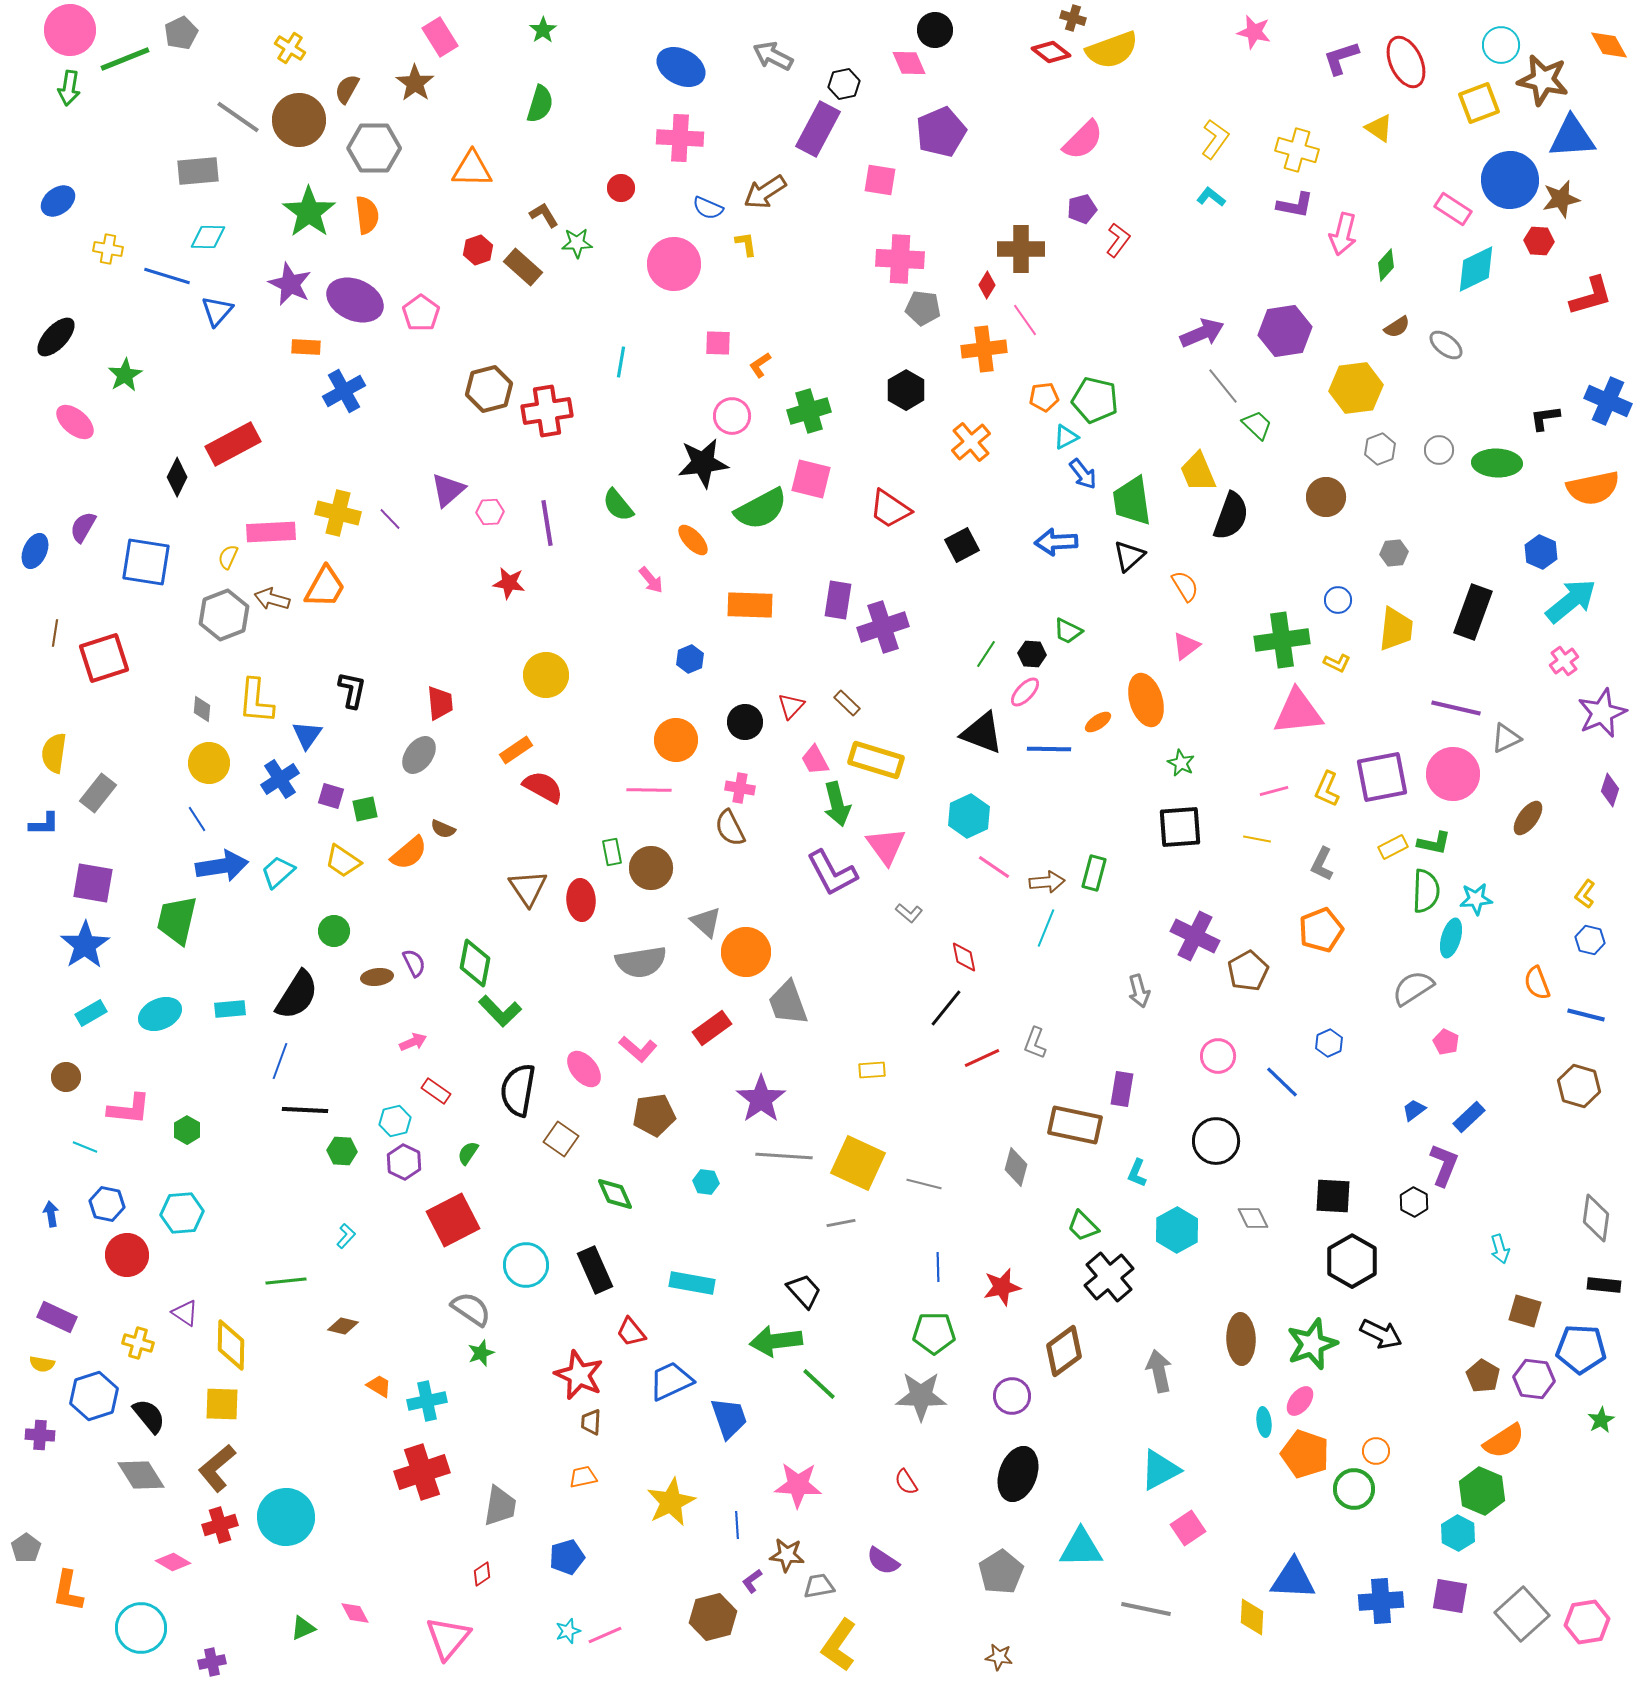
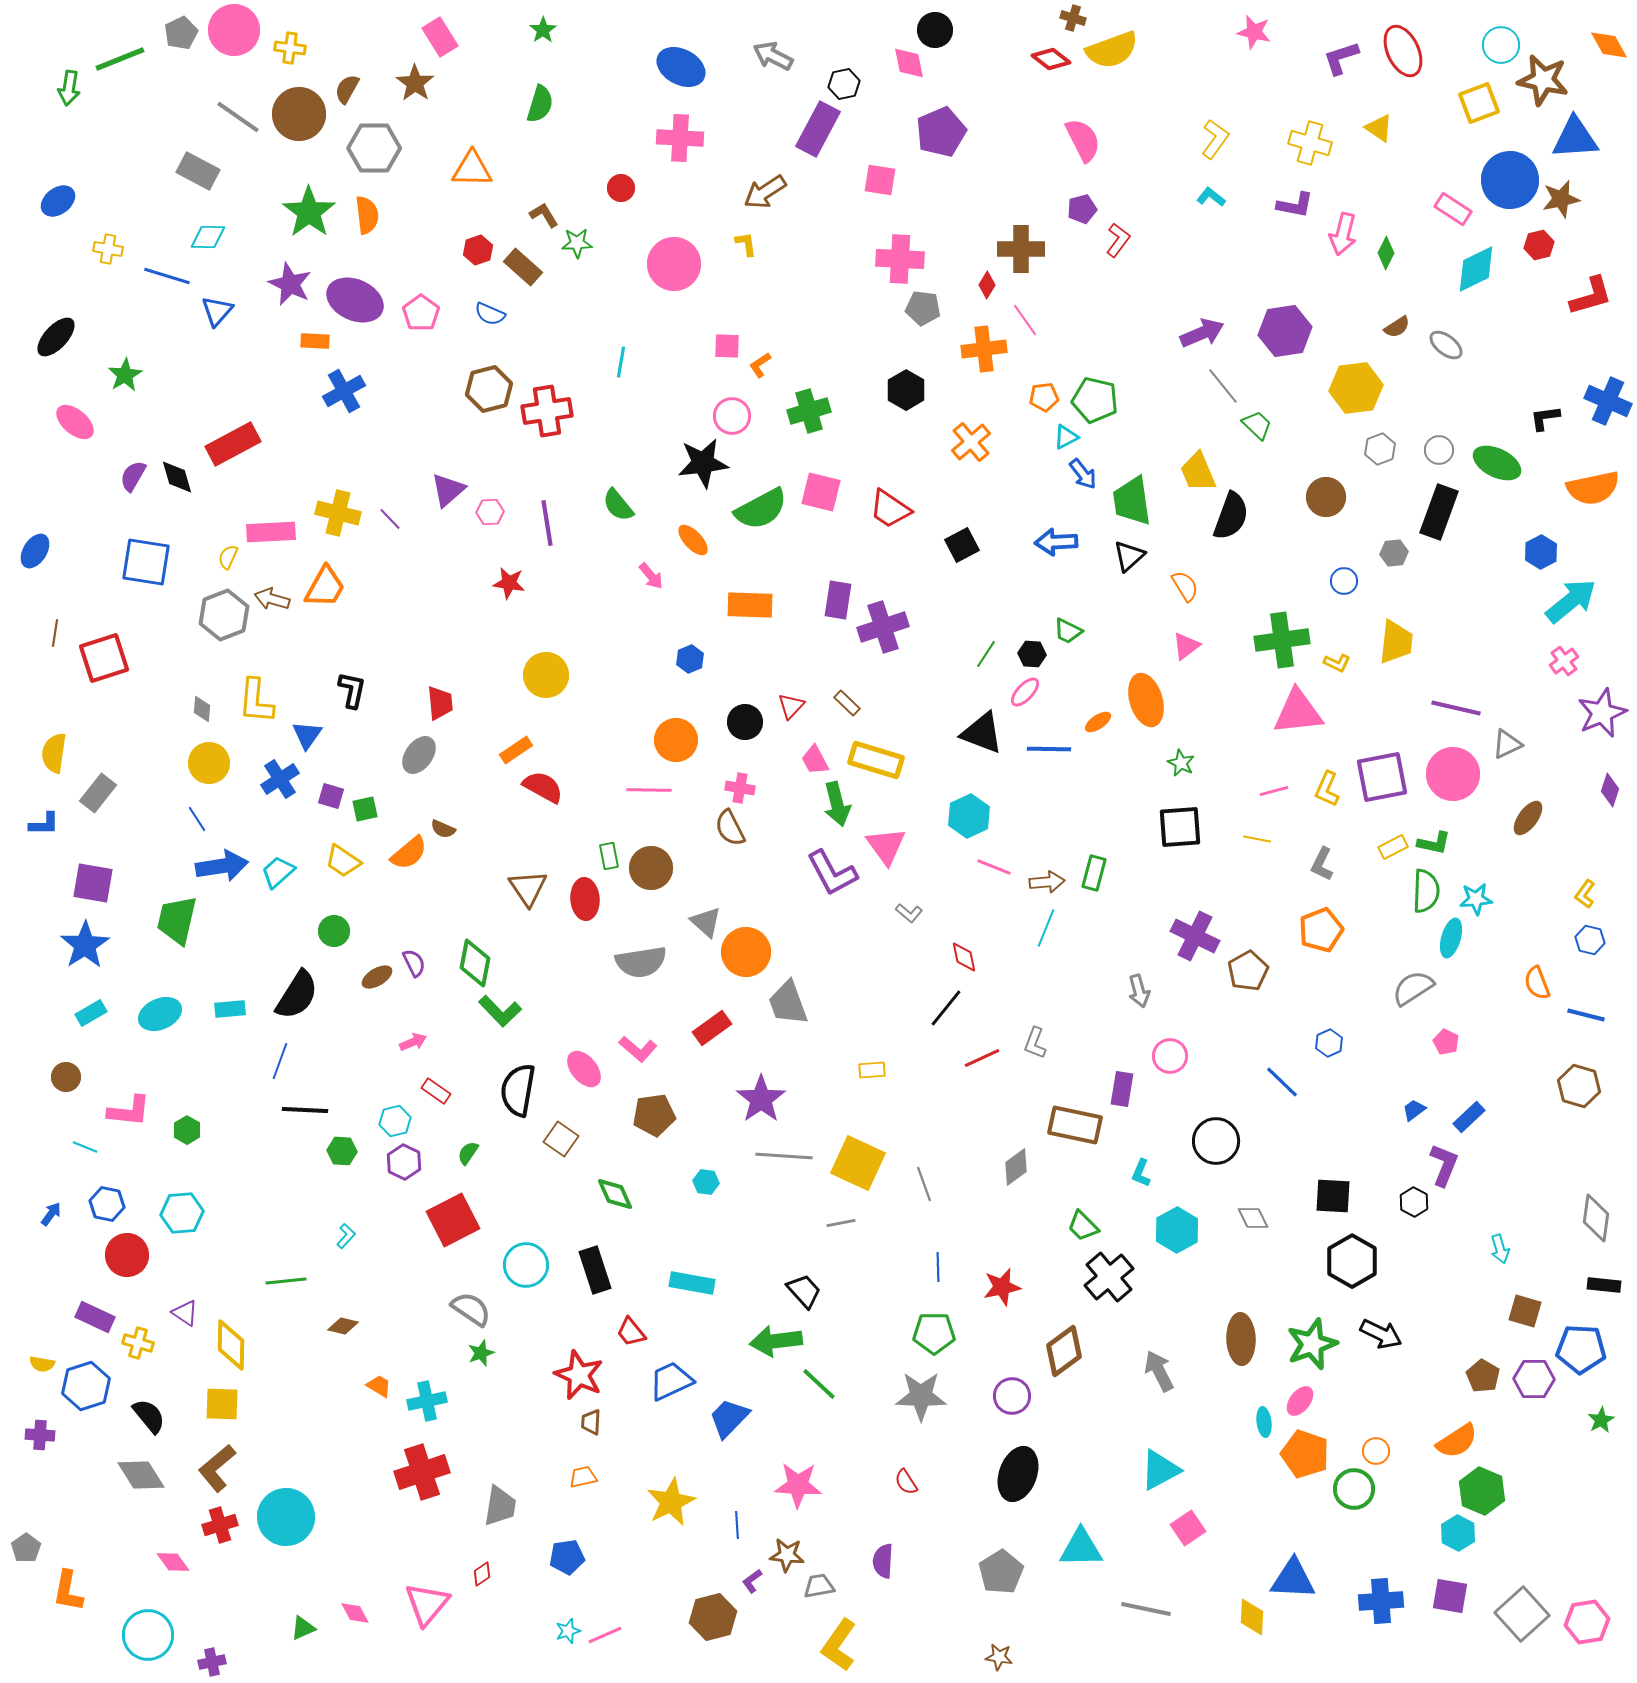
pink circle at (70, 30): moved 164 px right
yellow cross at (290, 48): rotated 24 degrees counterclockwise
red diamond at (1051, 52): moved 7 px down
green line at (125, 59): moved 5 px left
red ellipse at (1406, 62): moved 3 px left, 11 px up
pink diamond at (909, 63): rotated 12 degrees clockwise
brown circle at (299, 120): moved 6 px up
blue triangle at (1572, 137): moved 3 px right, 1 px down
pink semicircle at (1083, 140): rotated 72 degrees counterclockwise
yellow cross at (1297, 150): moved 13 px right, 7 px up
gray rectangle at (198, 171): rotated 33 degrees clockwise
blue semicircle at (708, 208): moved 218 px left, 106 px down
red hexagon at (1539, 241): moved 4 px down; rotated 16 degrees counterclockwise
green diamond at (1386, 265): moved 12 px up; rotated 16 degrees counterclockwise
pink square at (718, 343): moved 9 px right, 3 px down
orange rectangle at (306, 347): moved 9 px right, 6 px up
green ellipse at (1497, 463): rotated 24 degrees clockwise
black diamond at (177, 477): rotated 42 degrees counterclockwise
pink square at (811, 479): moved 10 px right, 13 px down
purple semicircle at (83, 527): moved 50 px right, 51 px up
blue ellipse at (35, 551): rotated 8 degrees clockwise
blue hexagon at (1541, 552): rotated 8 degrees clockwise
pink arrow at (651, 580): moved 4 px up
blue circle at (1338, 600): moved 6 px right, 19 px up
black rectangle at (1473, 612): moved 34 px left, 100 px up
yellow trapezoid at (1396, 629): moved 13 px down
gray triangle at (1506, 738): moved 1 px right, 6 px down
green rectangle at (612, 852): moved 3 px left, 4 px down
pink line at (994, 867): rotated 12 degrees counterclockwise
red ellipse at (581, 900): moved 4 px right, 1 px up
brown ellipse at (377, 977): rotated 24 degrees counterclockwise
pink circle at (1218, 1056): moved 48 px left
pink L-shape at (129, 1109): moved 2 px down
gray diamond at (1016, 1167): rotated 39 degrees clockwise
cyan L-shape at (1137, 1173): moved 4 px right
gray line at (924, 1184): rotated 56 degrees clockwise
blue arrow at (51, 1214): rotated 45 degrees clockwise
black rectangle at (595, 1270): rotated 6 degrees clockwise
purple rectangle at (57, 1317): moved 38 px right
gray arrow at (1159, 1371): rotated 15 degrees counterclockwise
purple hexagon at (1534, 1379): rotated 6 degrees counterclockwise
blue hexagon at (94, 1396): moved 8 px left, 10 px up
blue trapezoid at (729, 1418): rotated 117 degrees counterclockwise
orange semicircle at (1504, 1441): moved 47 px left
blue pentagon at (567, 1557): rotated 8 degrees clockwise
purple semicircle at (883, 1561): rotated 60 degrees clockwise
pink diamond at (173, 1562): rotated 24 degrees clockwise
cyan circle at (141, 1628): moved 7 px right, 7 px down
pink triangle at (448, 1638): moved 21 px left, 34 px up
